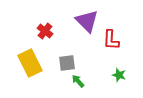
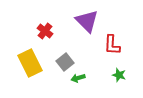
red L-shape: moved 1 px right, 5 px down
gray square: moved 2 px left, 1 px up; rotated 30 degrees counterclockwise
green arrow: moved 3 px up; rotated 64 degrees counterclockwise
